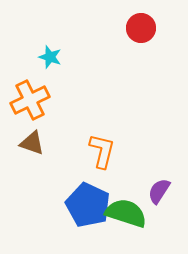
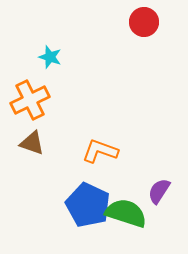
red circle: moved 3 px right, 6 px up
orange L-shape: moved 2 px left; rotated 84 degrees counterclockwise
